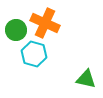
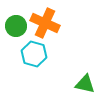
green circle: moved 4 px up
green triangle: moved 1 px left, 5 px down
